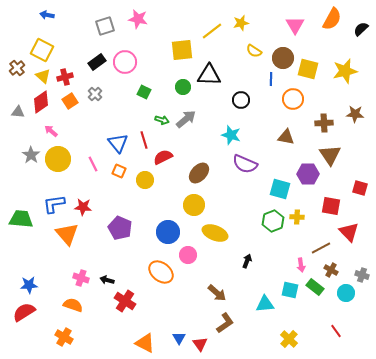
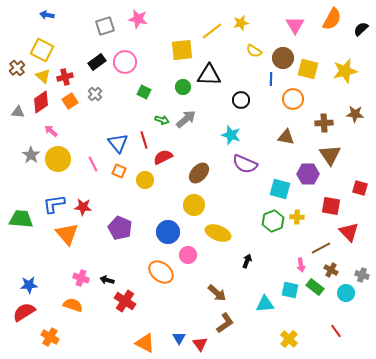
yellow ellipse at (215, 233): moved 3 px right
orange cross at (64, 337): moved 14 px left
